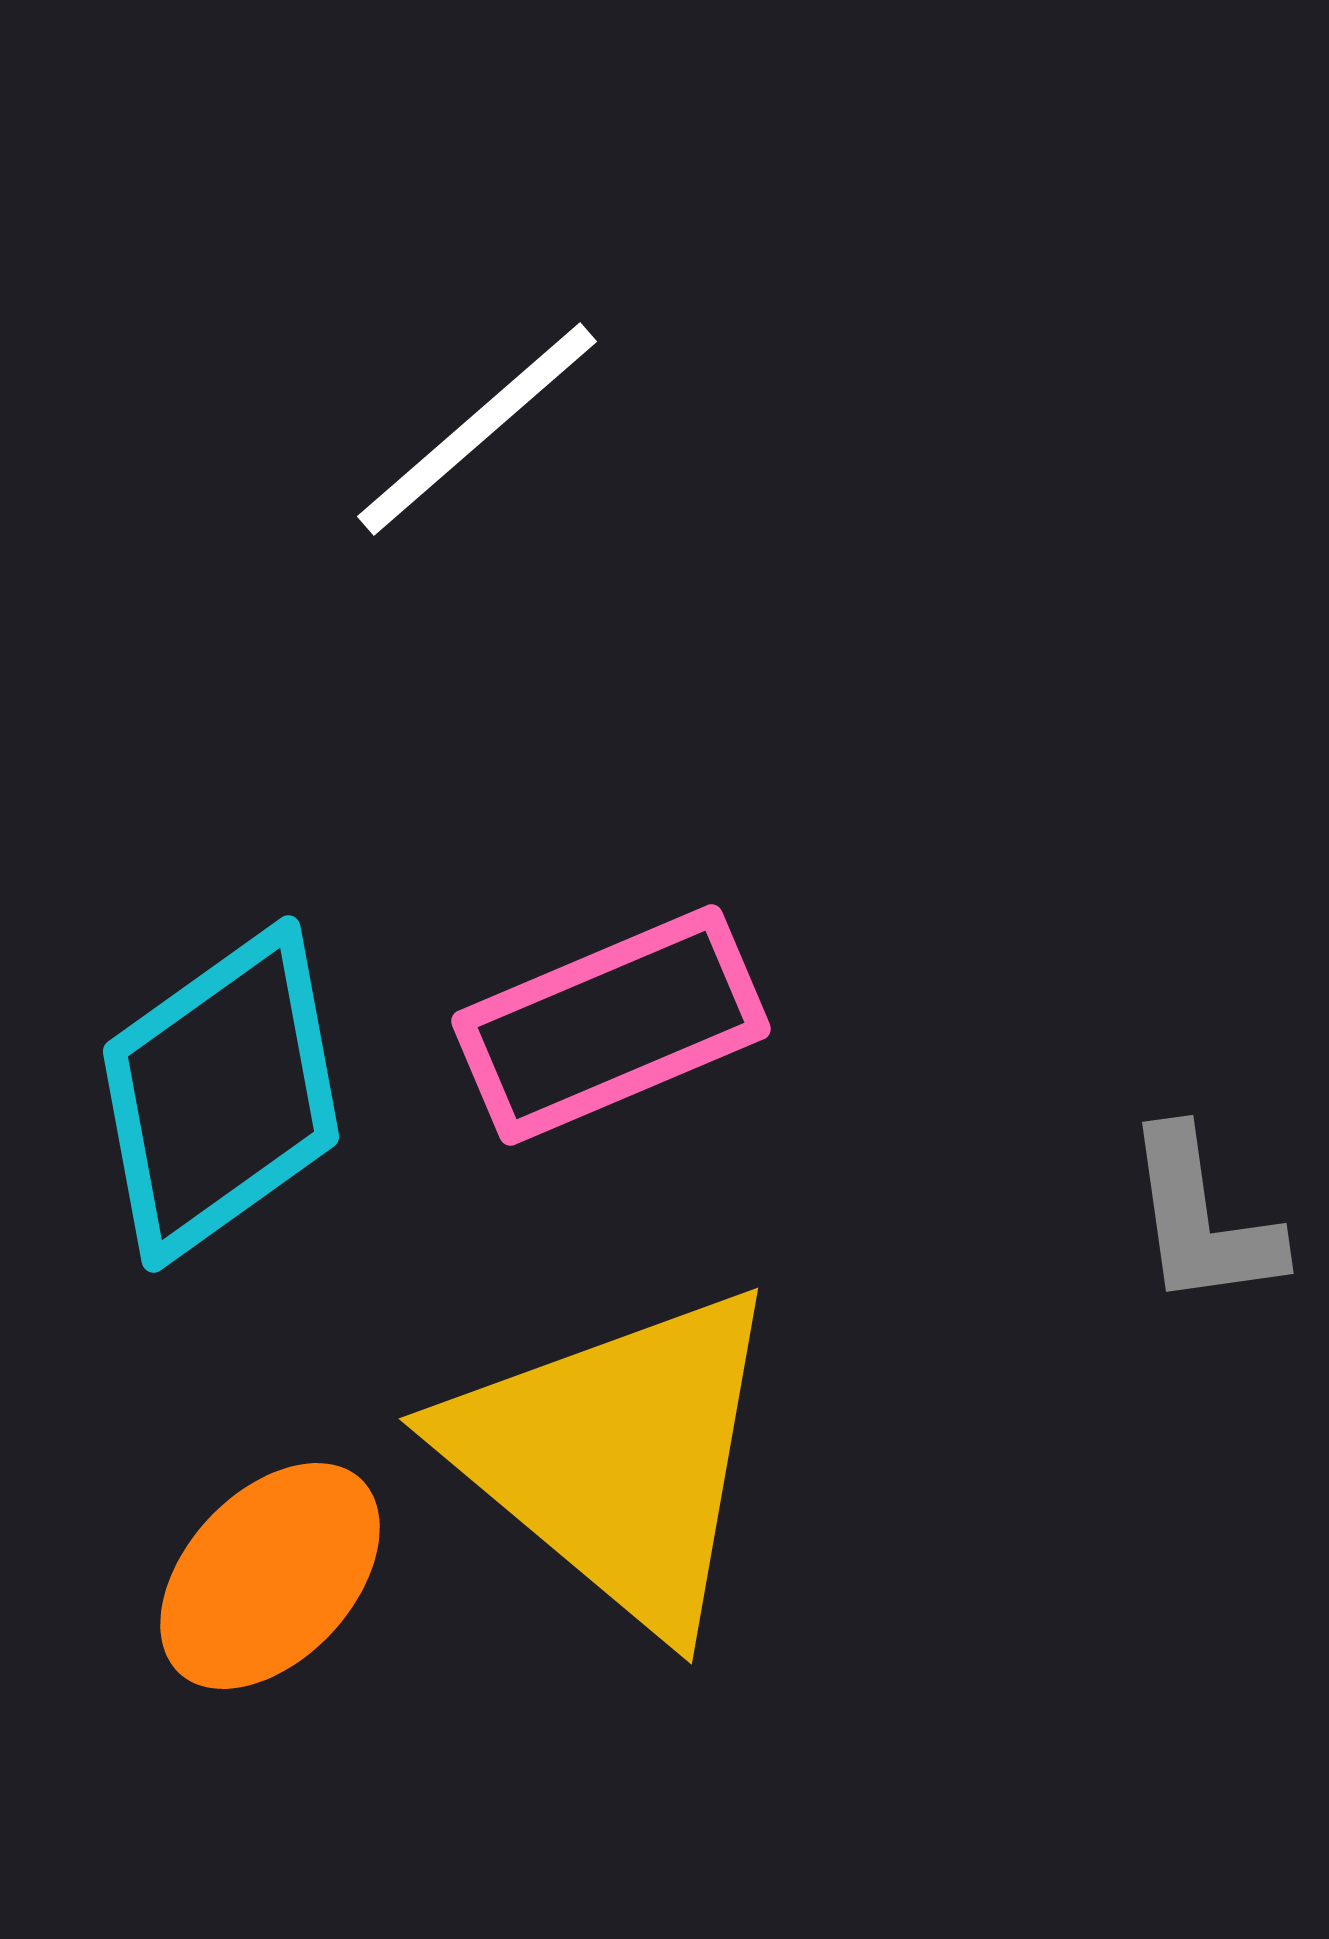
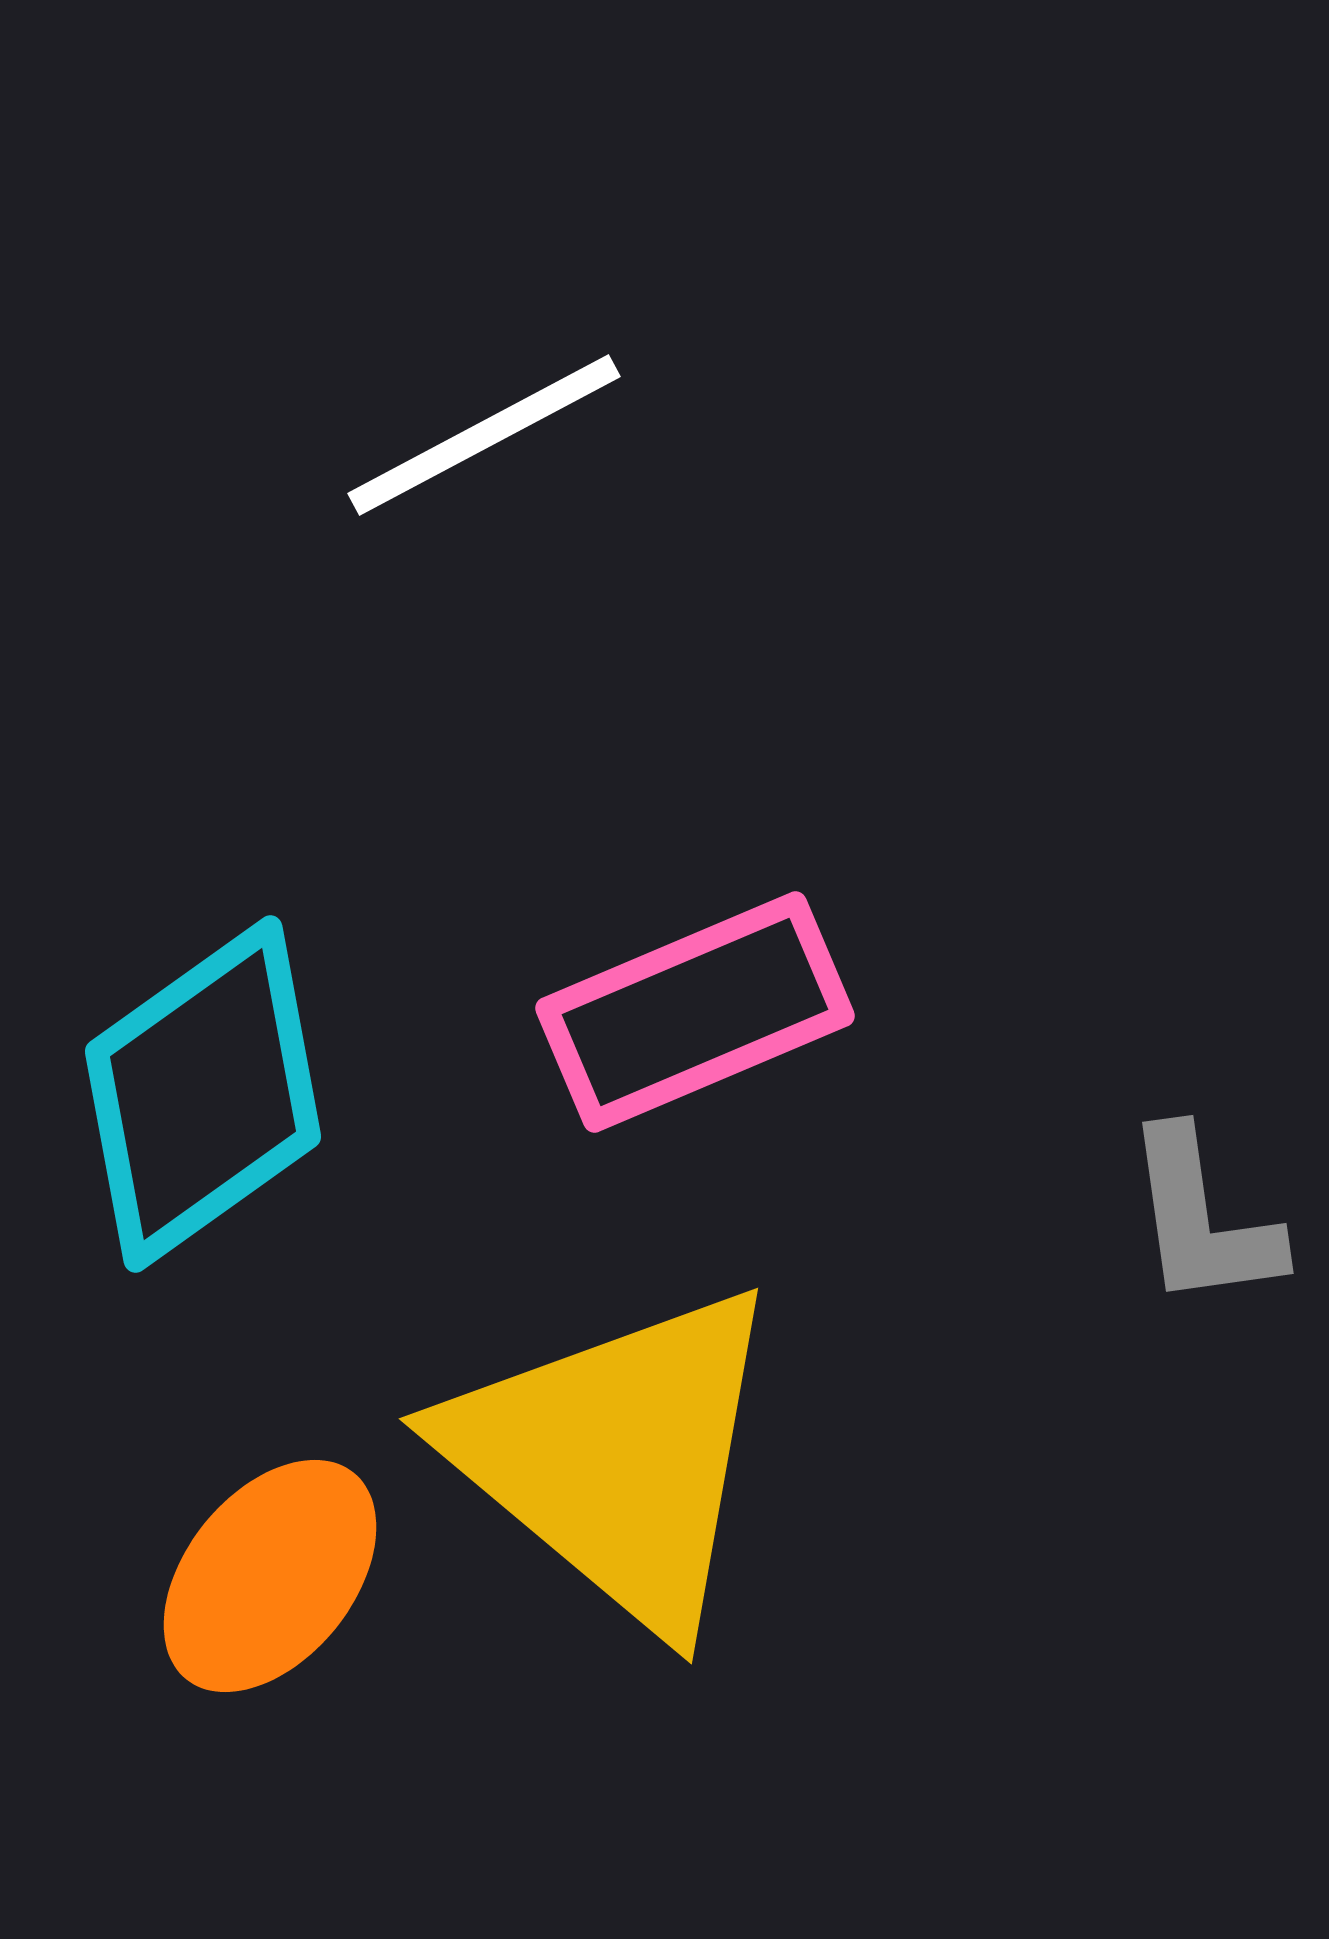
white line: moved 7 px right, 6 px down; rotated 13 degrees clockwise
pink rectangle: moved 84 px right, 13 px up
cyan diamond: moved 18 px left
orange ellipse: rotated 4 degrees counterclockwise
